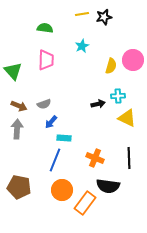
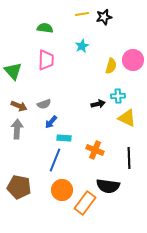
orange cross: moved 8 px up
